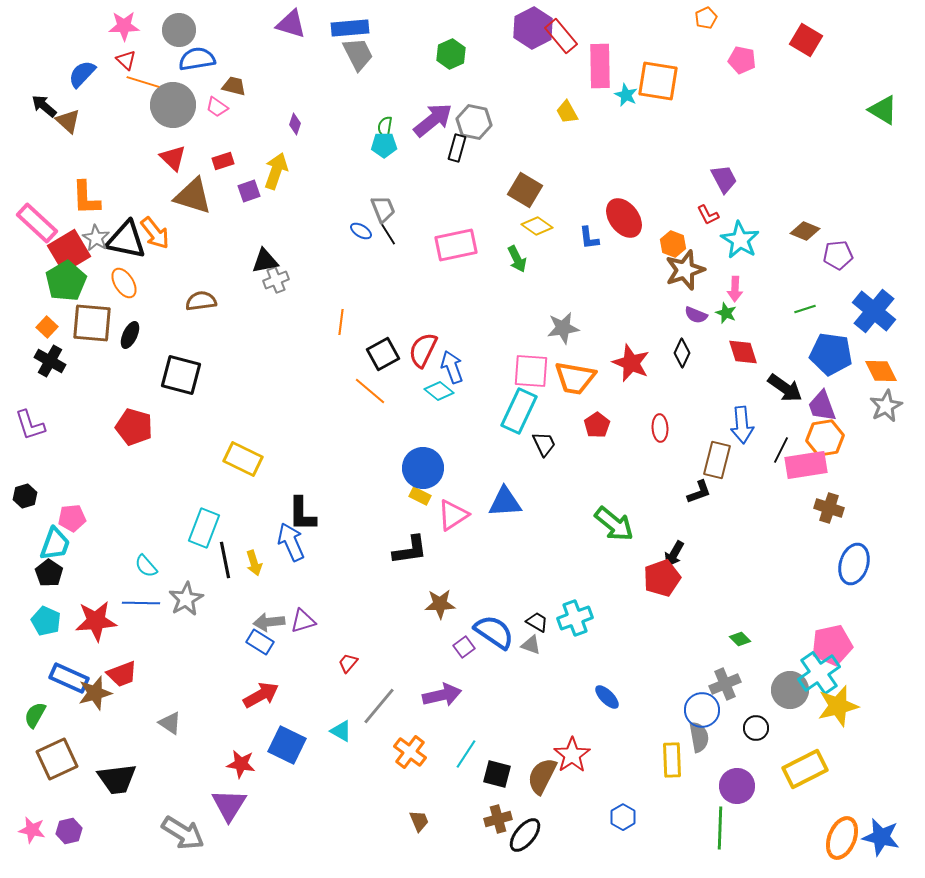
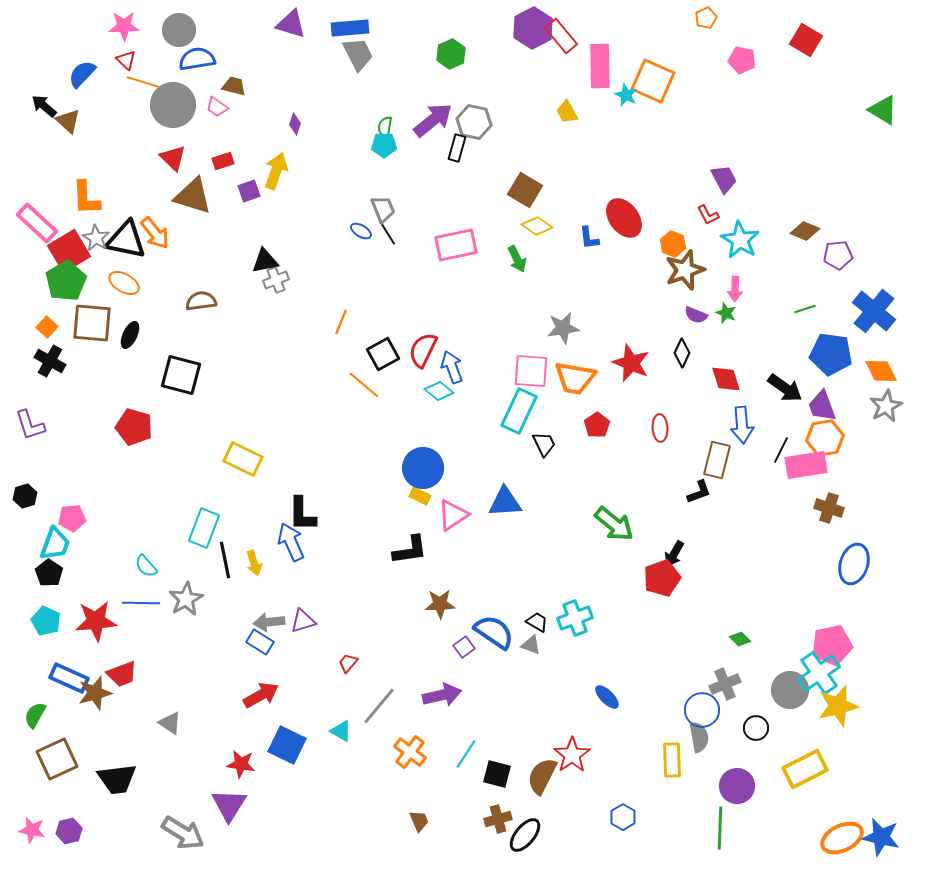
orange square at (658, 81): moved 5 px left; rotated 15 degrees clockwise
orange ellipse at (124, 283): rotated 28 degrees counterclockwise
orange line at (341, 322): rotated 15 degrees clockwise
red diamond at (743, 352): moved 17 px left, 27 px down
orange line at (370, 391): moved 6 px left, 6 px up
orange ellipse at (842, 838): rotated 42 degrees clockwise
